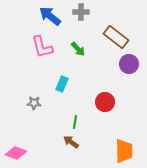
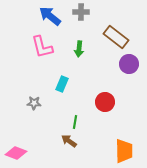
green arrow: moved 1 px right; rotated 49 degrees clockwise
brown arrow: moved 2 px left, 1 px up
